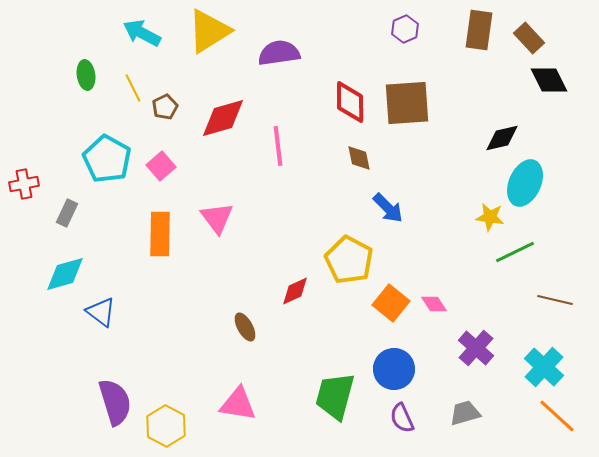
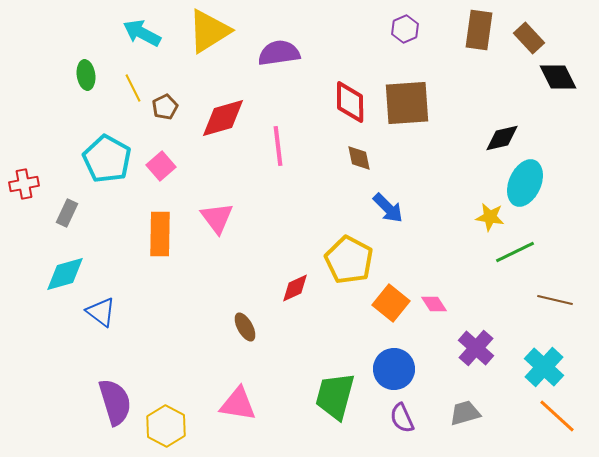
black diamond at (549, 80): moved 9 px right, 3 px up
red diamond at (295, 291): moved 3 px up
